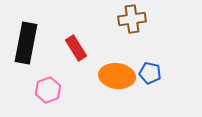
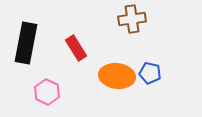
pink hexagon: moved 1 px left, 2 px down; rotated 15 degrees counterclockwise
